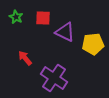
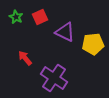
red square: moved 3 px left, 1 px up; rotated 28 degrees counterclockwise
